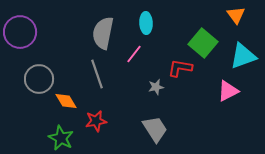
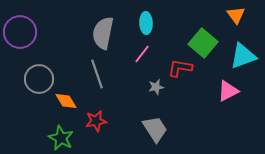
pink line: moved 8 px right
